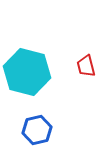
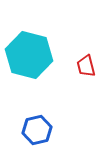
cyan hexagon: moved 2 px right, 17 px up
